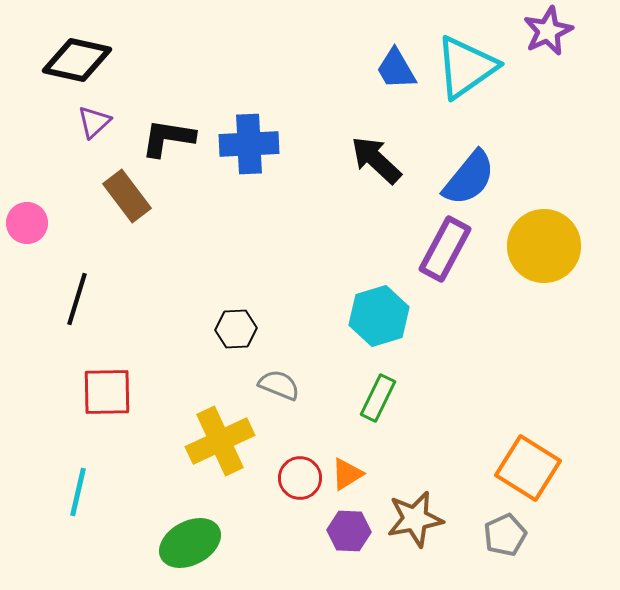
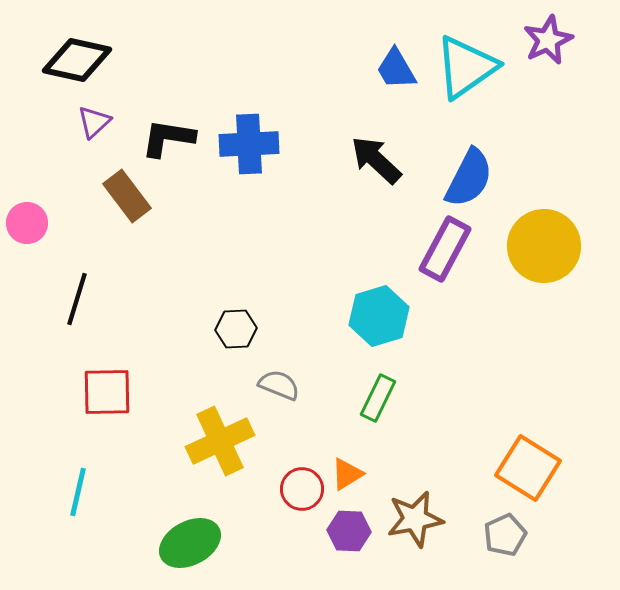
purple star: moved 9 px down
blue semicircle: rotated 12 degrees counterclockwise
red circle: moved 2 px right, 11 px down
